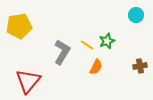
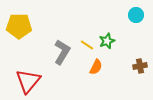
yellow pentagon: rotated 10 degrees clockwise
